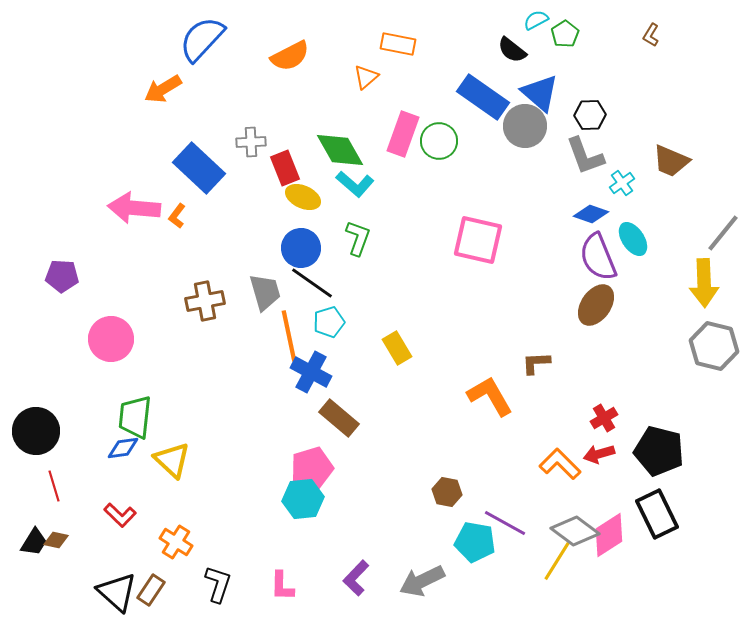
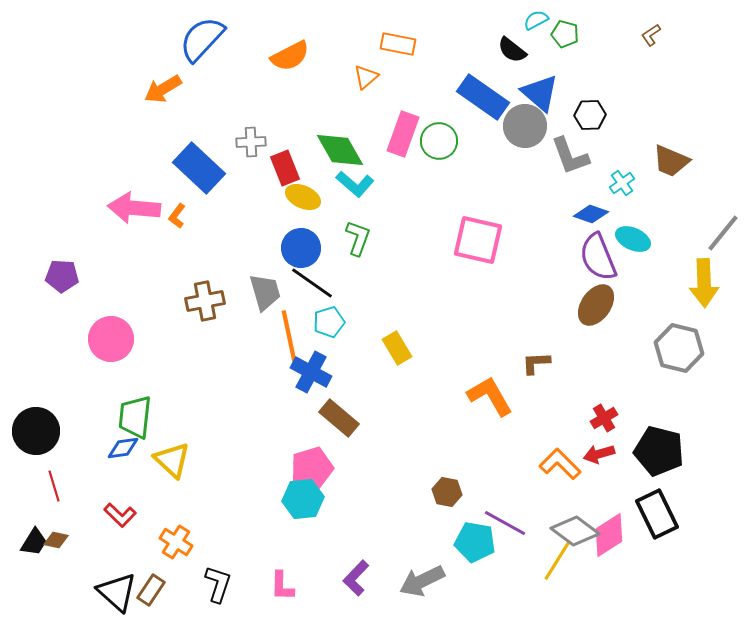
green pentagon at (565, 34): rotated 24 degrees counterclockwise
brown L-shape at (651, 35): rotated 25 degrees clockwise
gray L-shape at (585, 156): moved 15 px left
cyan ellipse at (633, 239): rotated 32 degrees counterclockwise
gray hexagon at (714, 346): moved 35 px left, 2 px down
